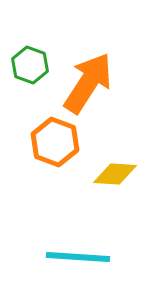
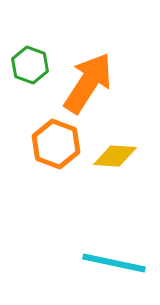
orange hexagon: moved 1 px right, 2 px down
yellow diamond: moved 18 px up
cyan line: moved 36 px right, 6 px down; rotated 8 degrees clockwise
